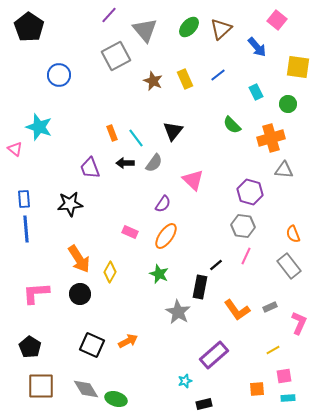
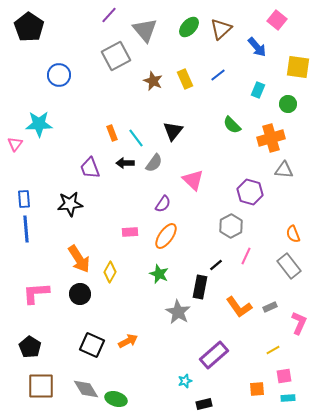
cyan rectangle at (256, 92): moved 2 px right, 2 px up; rotated 49 degrees clockwise
cyan star at (39, 127): moved 3 px up; rotated 20 degrees counterclockwise
pink triangle at (15, 149): moved 5 px up; rotated 28 degrees clockwise
gray hexagon at (243, 226): moved 12 px left; rotated 25 degrees clockwise
pink rectangle at (130, 232): rotated 28 degrees counterclockwise
orange L-shape at (237, 310): moved 2 px right, 3 px up
